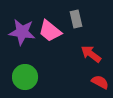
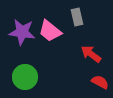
gray rectangle: moved 1 px right, 2 px up
